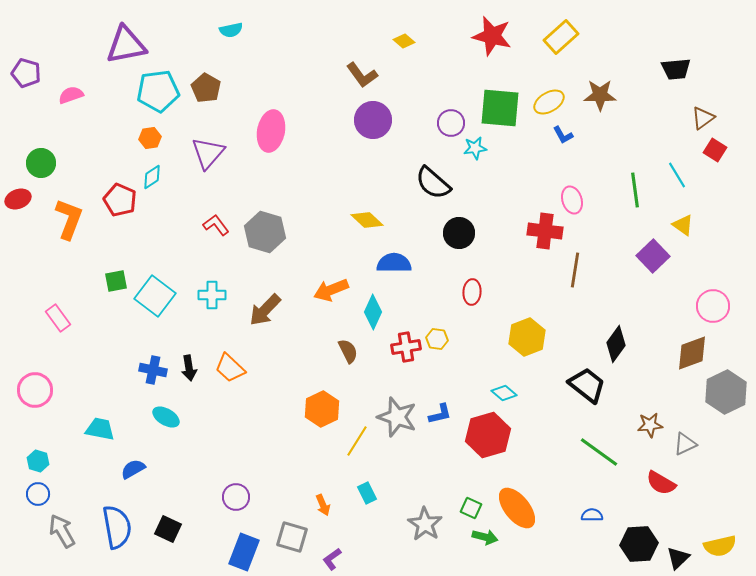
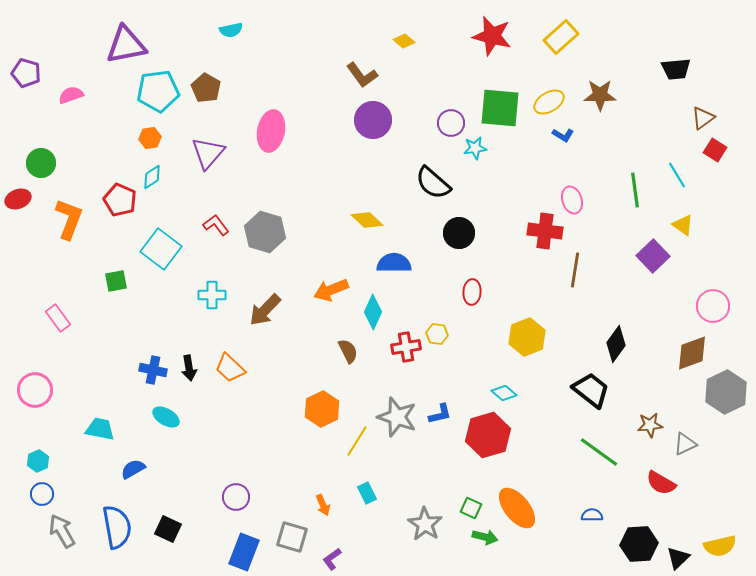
blue L-shape at (563, 135): rotated 30 degrees counterclockwise
cyan square at (155, 296): moved 6 px right, 47 px up
yellow hexagon at (437, 339): moved 5 px up
black trapezoid at (587, 385): moved 4 px right, 5 px down
cyan hexagon at (38, 461): rotated 20 degrees clockwise
blue circle at (38, 494): moved 4 px right
